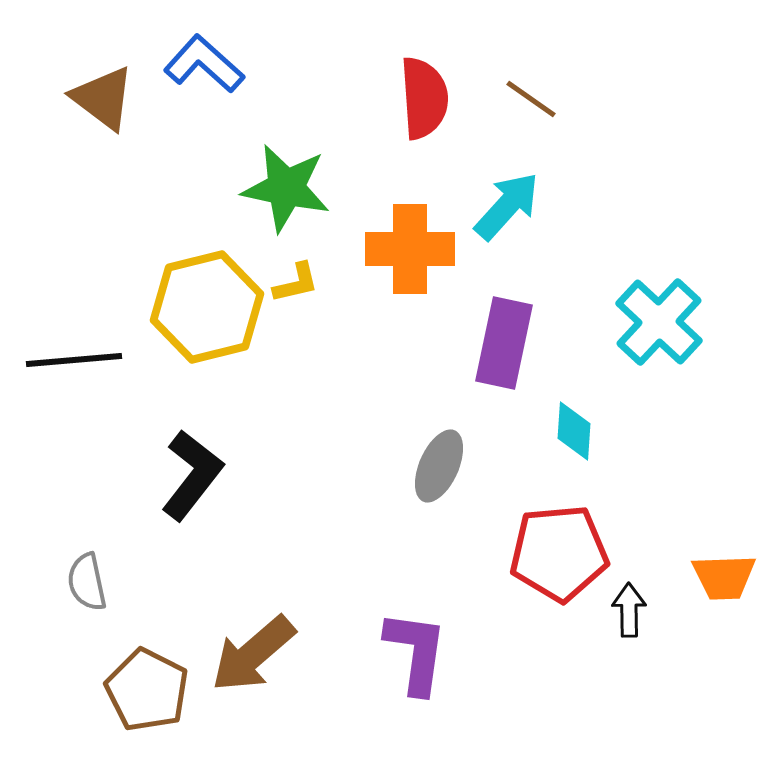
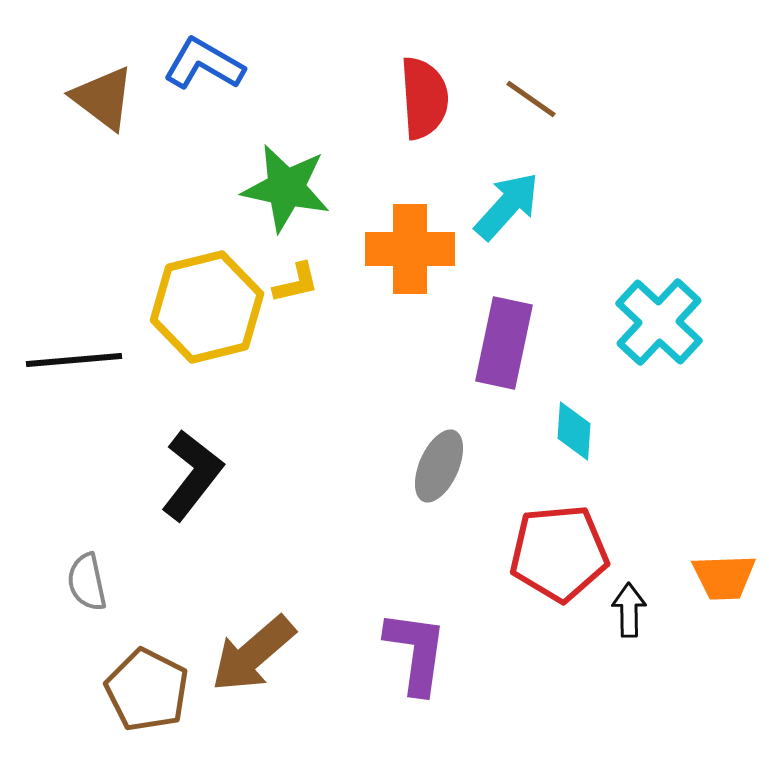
blue L-shape: rotated 12 degrees counterclockwise
